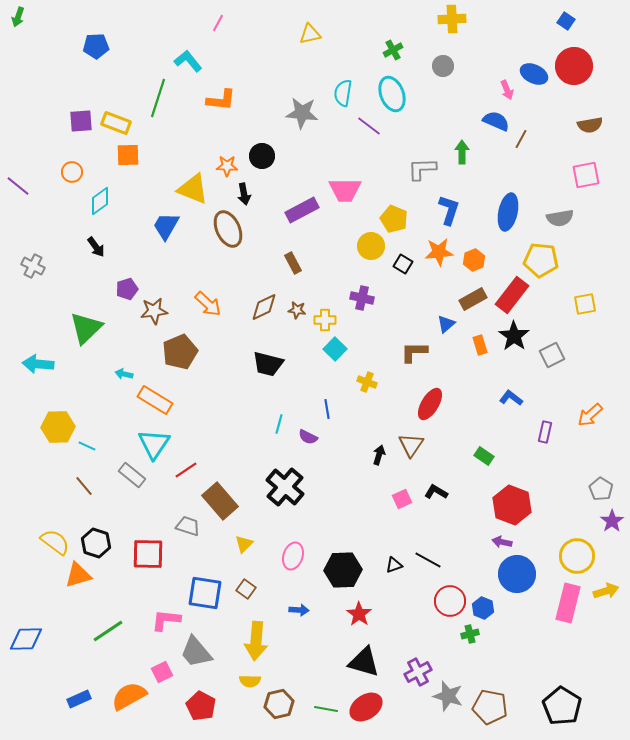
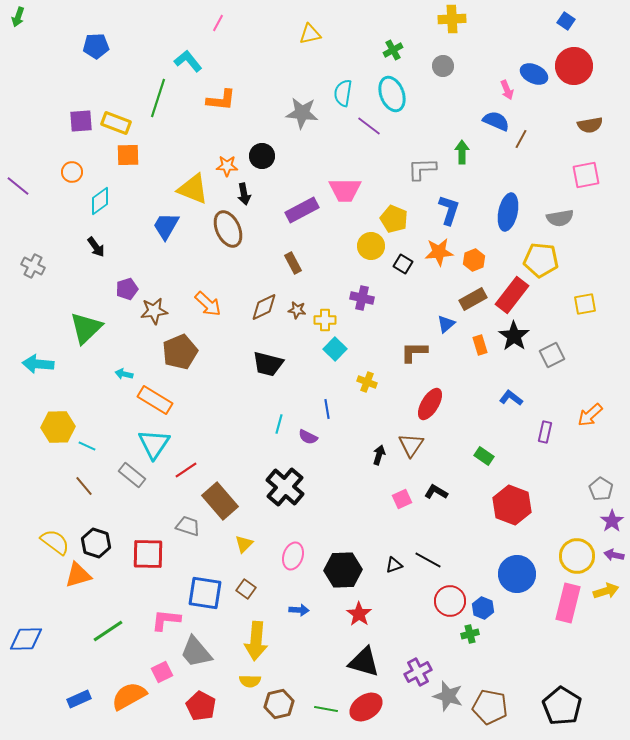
purple arrow at (502, 542): moved 112 px right, 13 px down
